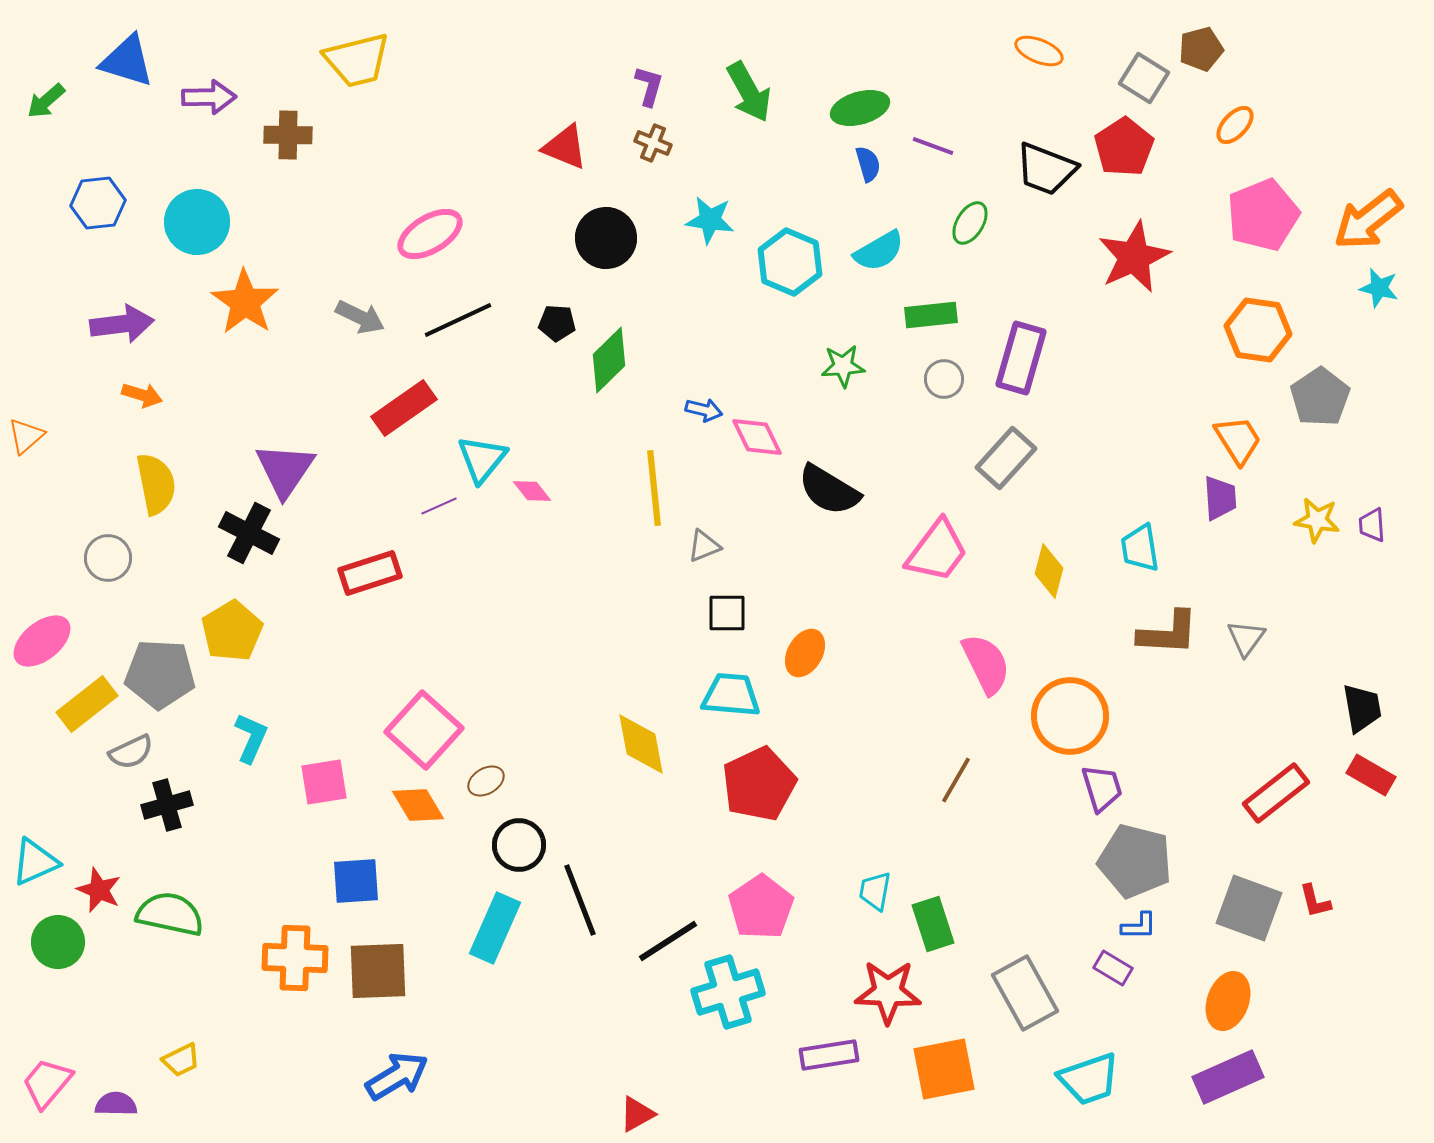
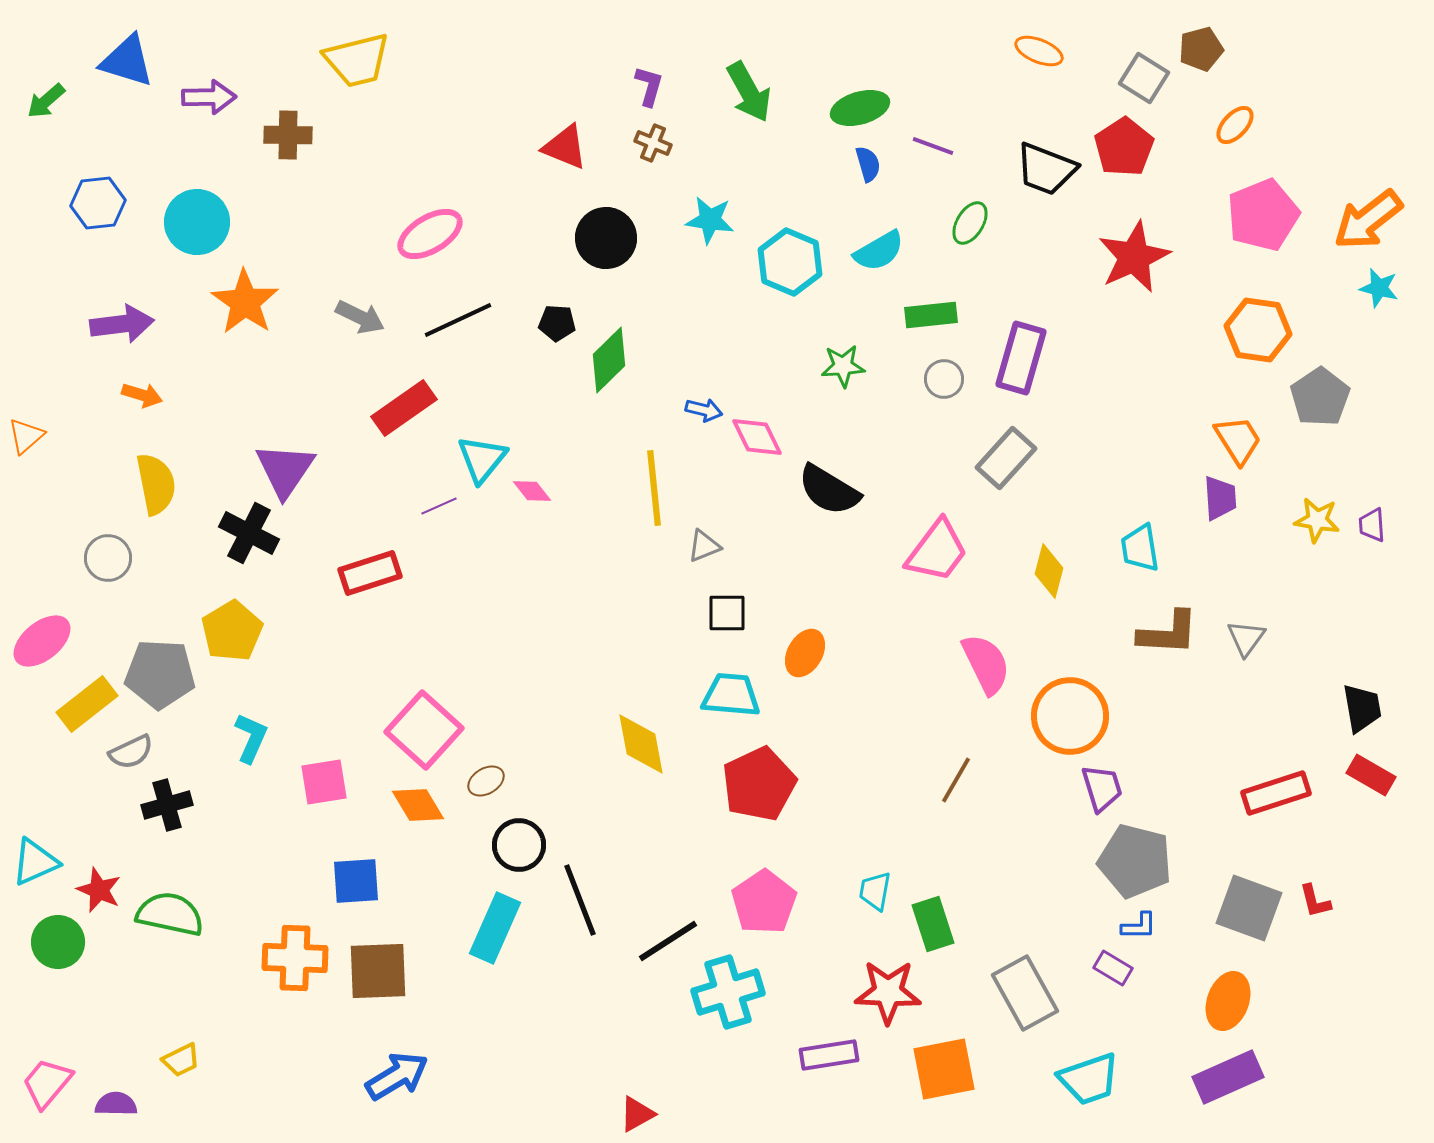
red rectangle at (1276, 793): rotated 20 degrees clockwise
pink pentagon at (761, 907): moved 3 px right, 5 px up
